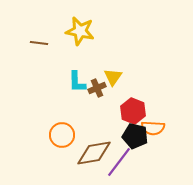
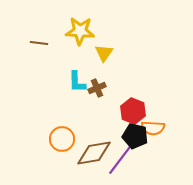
yellow star: rotated 8 degrees counterclockwise
yellow triangle: moved 9 px left, 24 px up
orange circle: moved 4 px down
purple line: moved 1 px right, 2 px up
